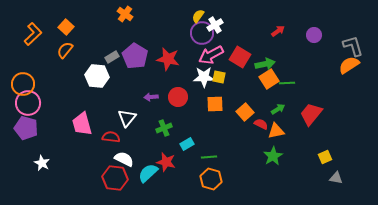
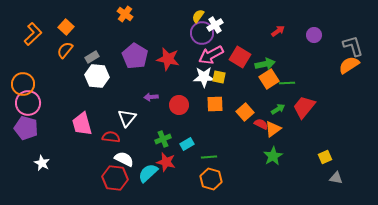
gray rectangle at (112, 57): moved 20 px left
red circle at (178, 97): moved 1 px right, 8 px down
red trapezoid at (311, 114): moved 7 px left, 7 px up
green cross at (164, 128): moved 1 px left, 11 px down
orange triangle at (276, 131): moved 3 px left, 2 px up; rotated 24 degrees counterclockwise
